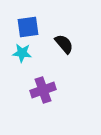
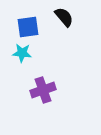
black semicircle: moved 27 px up
